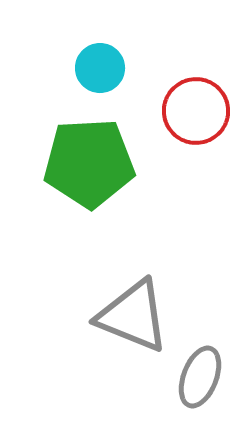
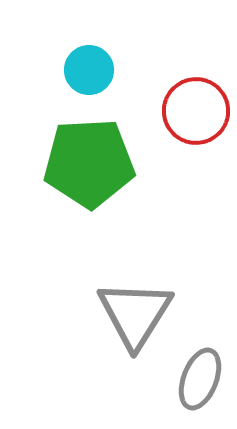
cyan circle: moved 11 px left, 2 px down
gray triangle: moved 2 px right, 2 px up; rotated 40 degrees clockwise
gray ellipse: moved 2 px down
